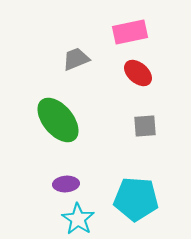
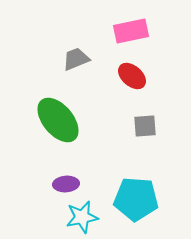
pink rectangle: moved 1 px right, 1 px up
red ellipse: moved 6 px left, 3 px down
cyan star: moved 4 px right, 2 px up; rotated 28 degrees clockwise
